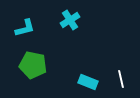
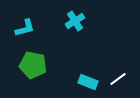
cyan cross: moved 5 px right, 1 px down
white line: moved 3 px left; rotated 66 degrees clockwise
